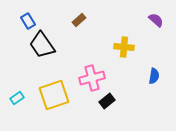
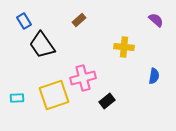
blue rectangle: moved 4 px left
pink cross: moved 9 px left
cyan rectangle: rotated 32 degrees clockwise
